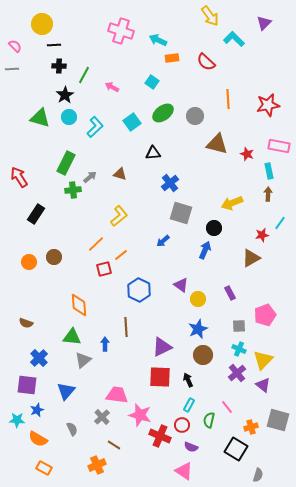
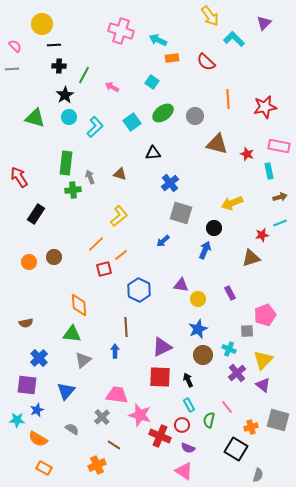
red star at (268, 105): moved 3 px left, 2 px down
green triangle at (40, 118): moved 5 px left
green rectangle at (66, 163): rotated 20 degrees counterclockwise
gray arrow at (90, 177): rotated 72 degrees counterclockwise
brown arrow at (268, 194): moved 12 px right, 3 px down; rotated 72 degrees clockwise
cyan line at (280, 223): rotated 32 degrees clockwise
brown triangle at (251, 258): rotated 12 degrees clockwise
purple triangle at (181, 285): rotated 28 degrees counterclockwise
brown semicircle at (26, 323): rotated 32 degrees counterclockwise
gray square at (239, 326): moved 8 px right, 5 px down
green triangle at (72, 337): moved 3 px up
blue arrow at (105, 344): moved 10 px right, 7 px down
cyan cross at (239, 349): moved 10 px left
cyan rectangle at (189, 405): rotated 56 degrees counterclockwise
gray semicircle at (72, 429): rotated 32 degrees counterclockwise
purple semicircle at (191, 447): moved 3 px left, 1 px down
